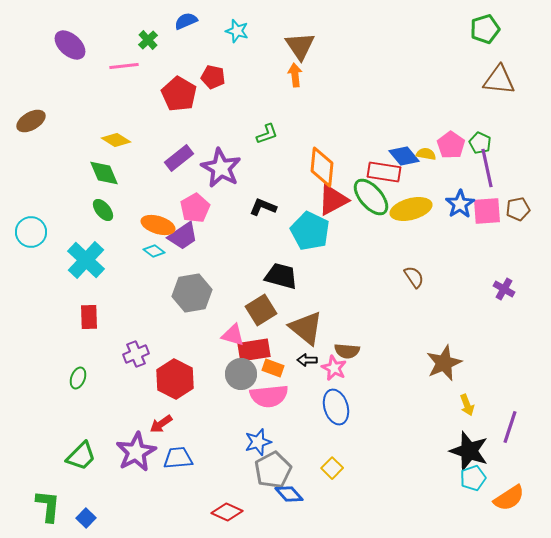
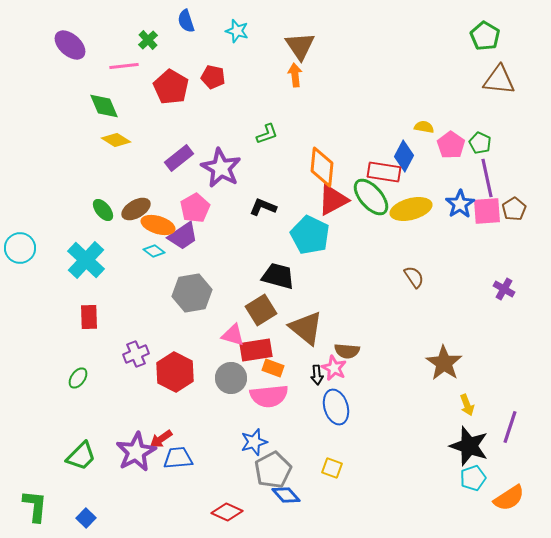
blue semicircle at (186, 21): rotated 85 degrees counterclockwise
green pentagon at (485, 29): moved 7 px down; rotated 24 degrees counterclockwise
red pentagon at (179, 94): moved 8 px left, 7 px up
brown ellipse at (31, 121): moved 105 px right, 88 px down
yellow semicircle at (426, 154): moved 2 px left, 27 px up
blue diamond at (404, 156): rotated 68 degrees clockwise
purple line at (487, 168): moved 10 px down
green diamond at (104, 173): moved 67 px up
brown pentagon at (518, 209): moved 4 px left; rotated 20 degrees counterclockwise
cyan pentagon at (310, 231): moved 4 px down
cyan circle at (31, 232): moved 11 px left, 16 px down
black trapezoid at (281, 276): moved 3 px left
red rectangle at (254, 350): moved 2 px right
black arrow at (307, 360): moved 10 px right, 15 px down; rotated 96 degrees counterclockwise
brown star at (444, 363): rotated 15 degrees counterclockwise
gray circle at (241, 374): moved 10 px left, 4 px down
green ellipse at (78, 378): rotated 15 degrees clockwise
red hexagon at (175, 379): moved 7 px up
red arrow at (161, 424): moved 15 px down
blue star at (258, 442): moved 4 px left
black star at (469, 451): moved 5 px up
yellow square at (332, 468): rotated 25 degrees counterclockwise
blue diamond at (289, 494): moved 3 px left, 1 px down
green L-shape at (48, 506): moved 13 px left
